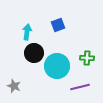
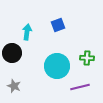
black circle: moved 22 px left
